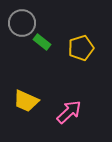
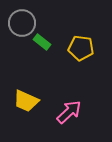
yellow pentagon: rotated 25 degrees clockwise
